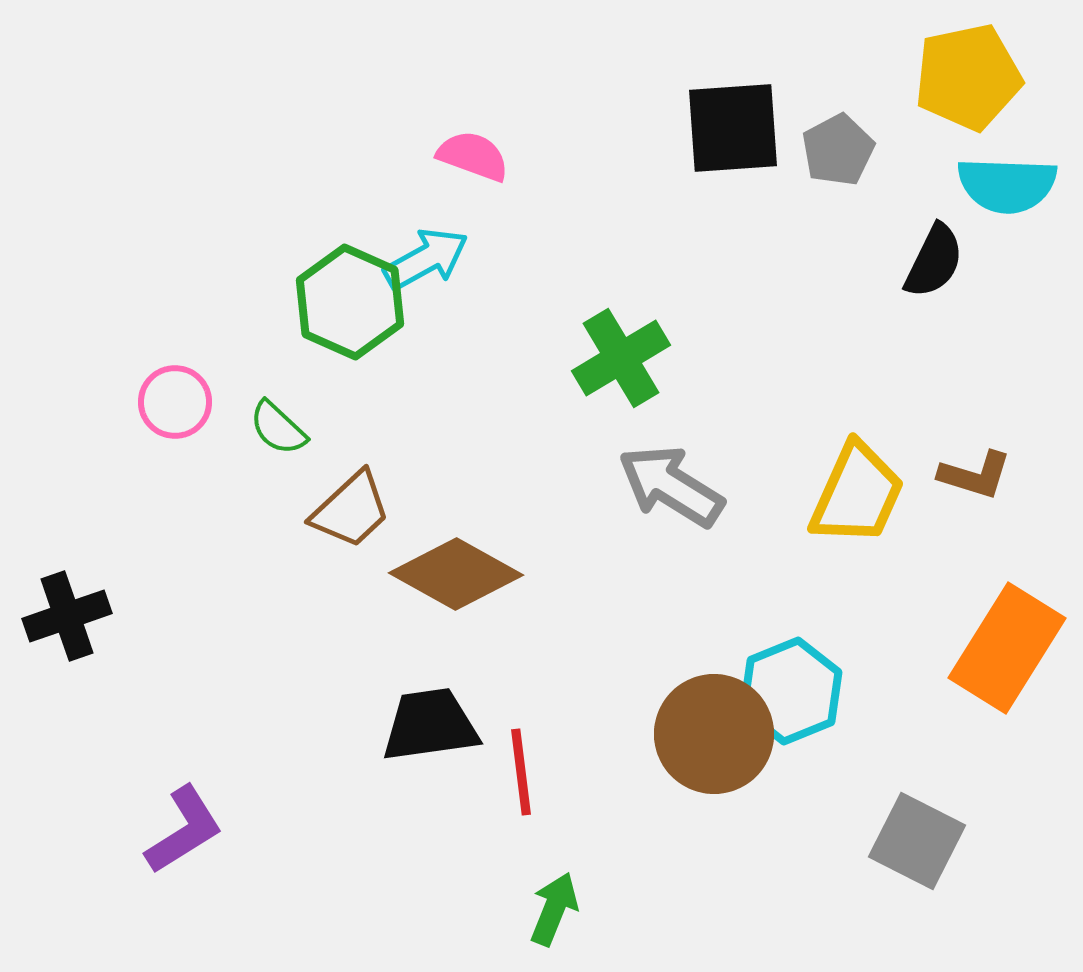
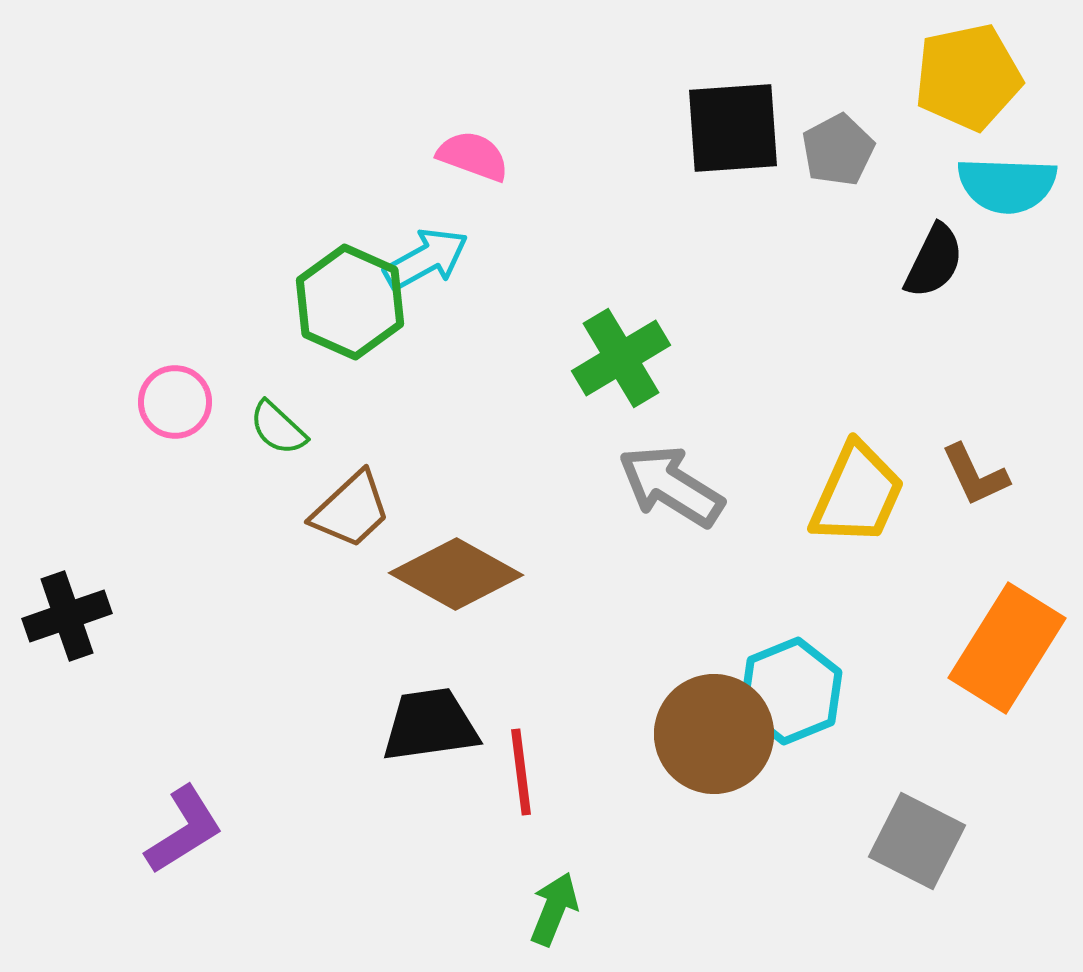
brown L-shape: rotated 48 degrees clockwise
